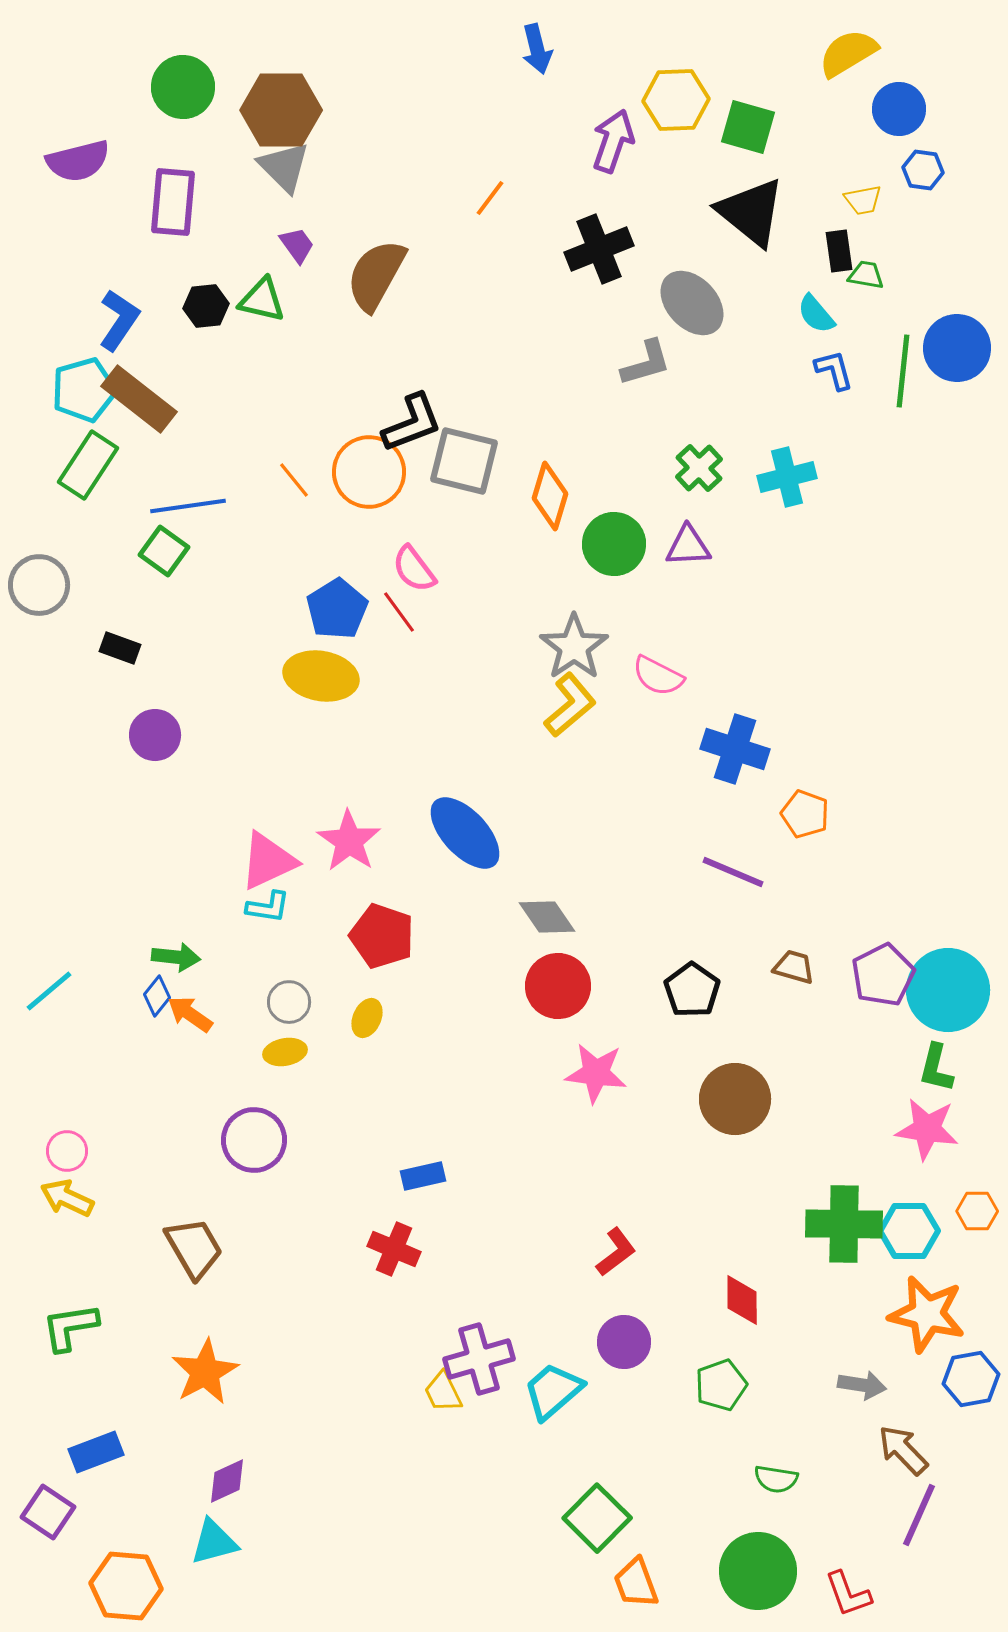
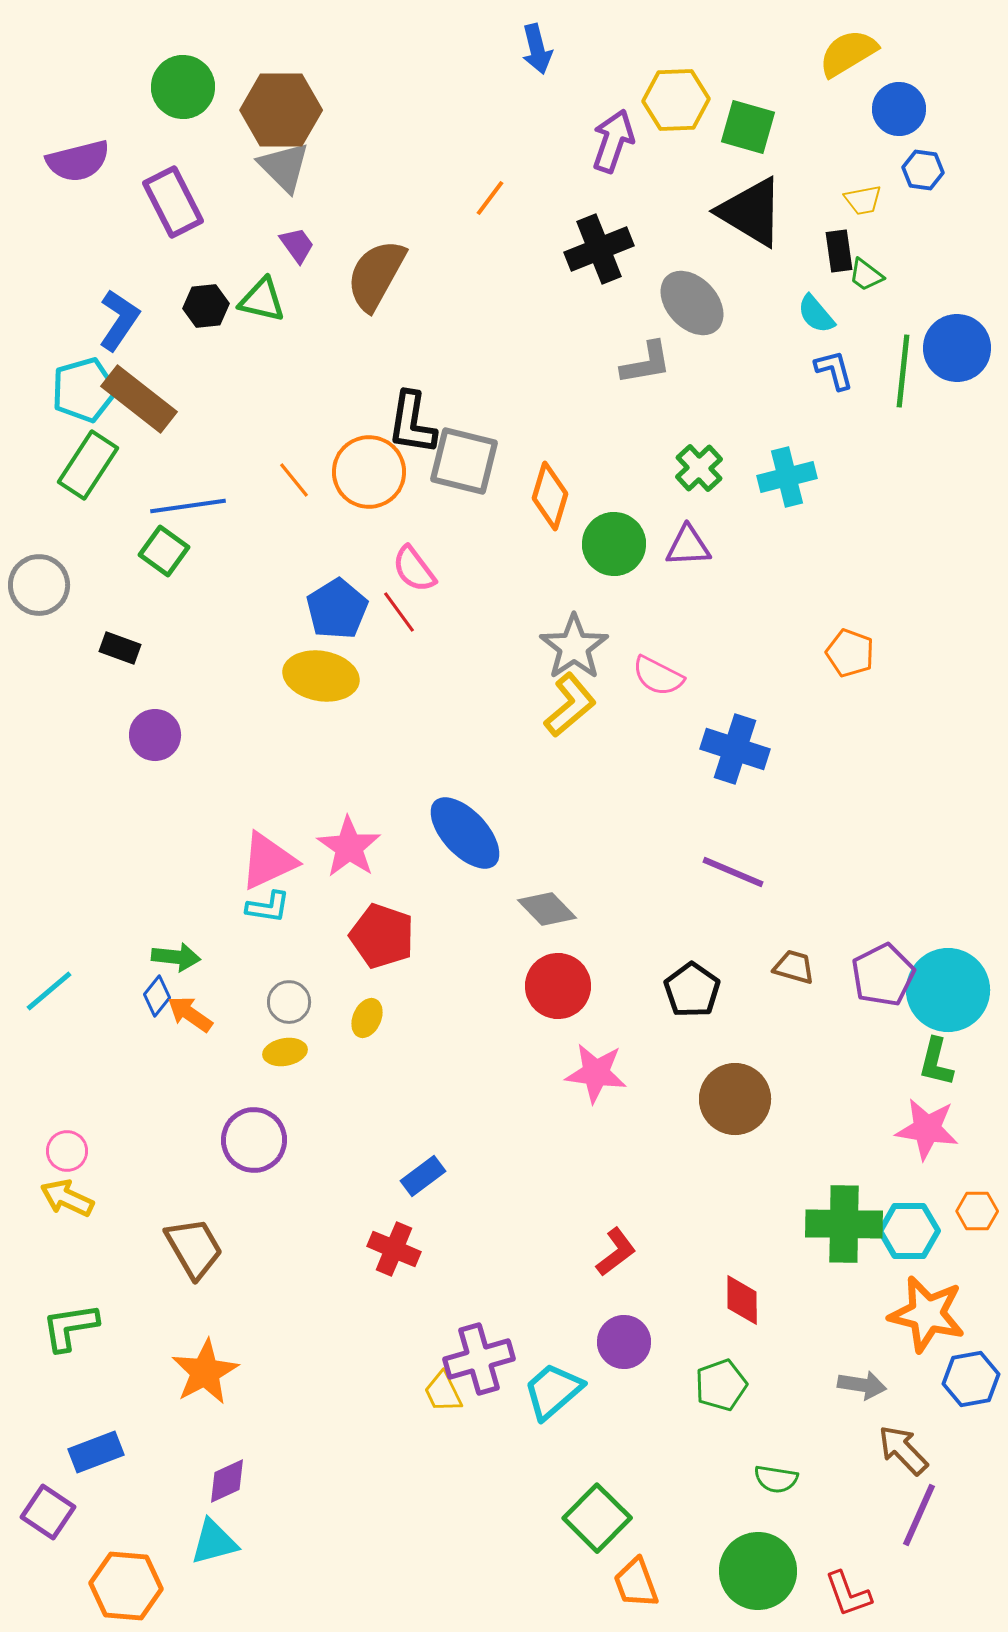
purple rectangle at (173, 202): rotated 32 degrees counterclockwise
black triangle at (751, 212): rotated 8 degrees counterclockwise
green trapezoid at (866, 275): rotated 153 degrees counterclockwise
gray L-shape at (646, 363): rotated 6 degrees clockwise
black L-shape at (412, 423): rotated 120 degrees clockwise
orange pentagon at (805, 814): moved 45 px right, 161 px up
pink star at (349, 841): moved 6 px down
gray diamond at (547, 917): moved 8 px up; rotated 10 degrees counterclockwise
green L-shape at (936, 1068): moved 6 px up
blue rectangle at (423, 1176): rotated 24 degrees counterclockwise
